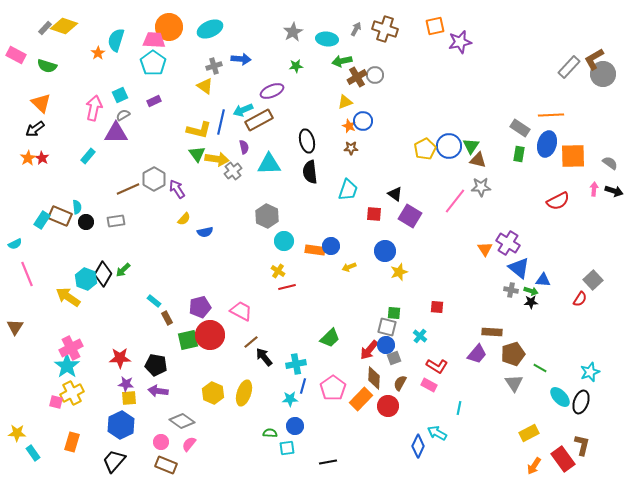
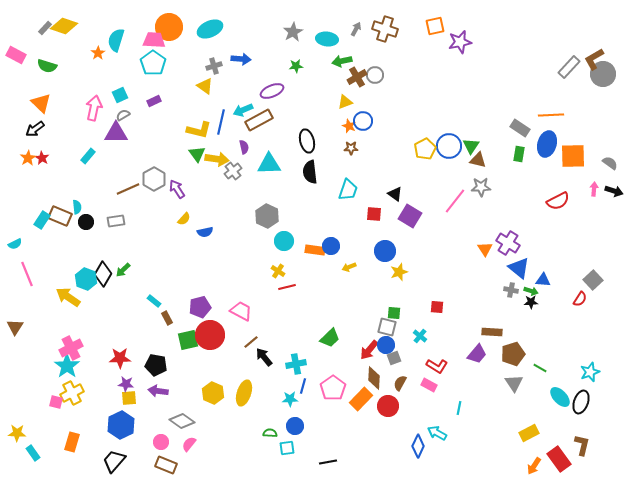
red rectangle at (563, 459): moved 4 px left
